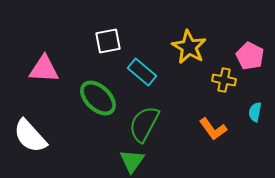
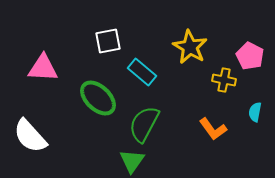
yellow star: moved 1 px right
pink triangle: moved 1 px left, 1 px up
